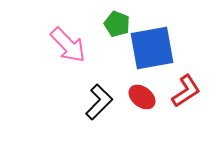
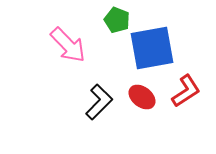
green pentagon: moved 4 px up
